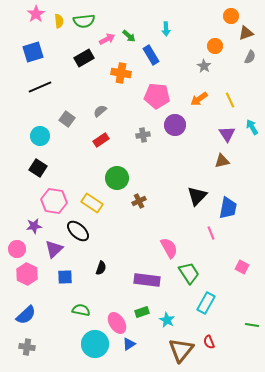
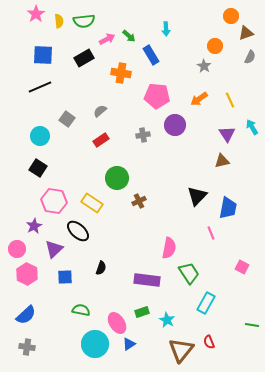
blue square at (33, 52): moved 10 px right, 3 px down; rotated 20 degrees clockwise
purple star at (34, 226): rotated 21 degrees counterclockwise
pink semicircle at (169, 248): rotated 40 degrees clockwise
